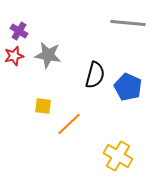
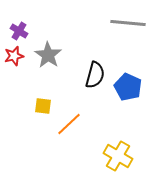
gray star: rotated 24 degrees clockwise
